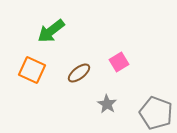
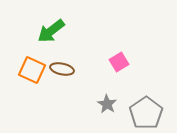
brown ellipse: moved 17 px left, 4 px up; rotated 50 degrees clockwise
gray pentagon: moved 10 px left; rotated 16 degrees clockwise
